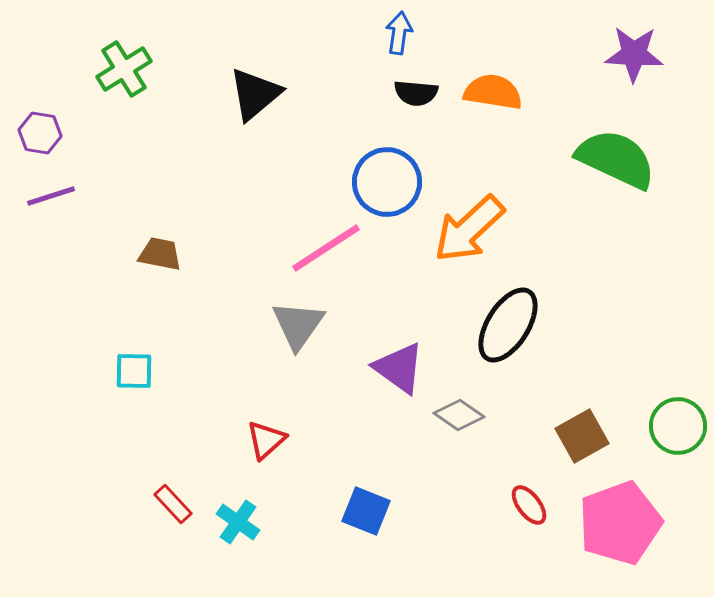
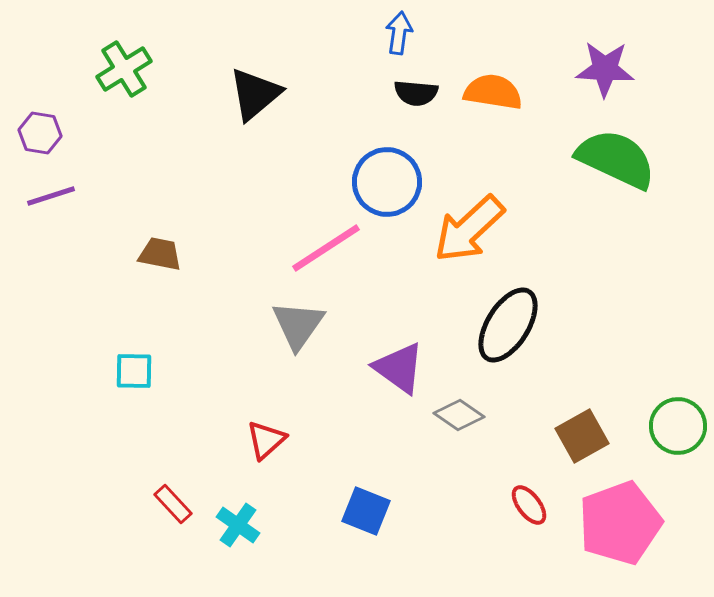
purple star: moved 29 px left, 15 px down
cyan cross: moved 3 px down
